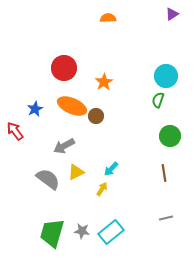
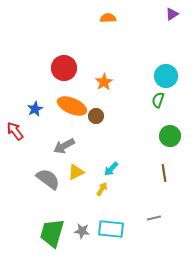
gray line: moved 12 px left
cyan rectangle: moved 3 px up; rotated 45 degrees clockwise
